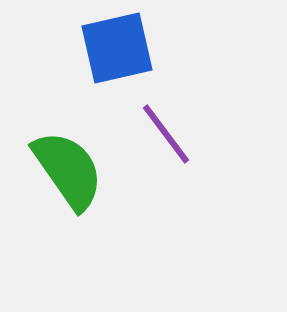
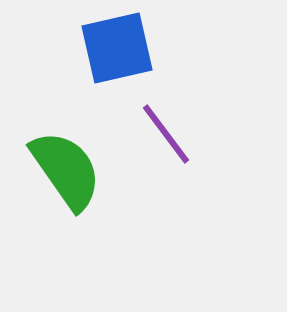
green semicircle: moved 2 px left
